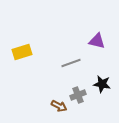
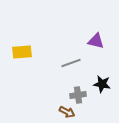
purple triangle: moved 1 px left
yellow rectangle: rotated 12 degrees clockwise
gray cross: rotated 14 degrees clockwise
brown arrow: moved 8 px right, 6 px down
